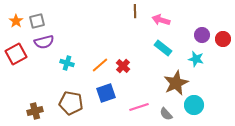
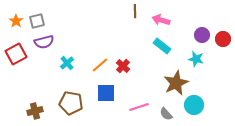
cyan rectangle: moved 1 px left, 2 px up
cyan cross: rotated 32 degrees clockwise
blue square: rotated 18 degrees clockwise
